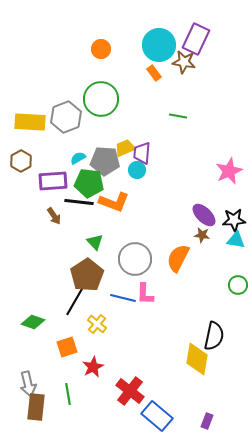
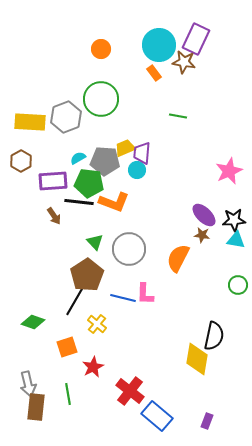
gray circle at (135, 259): moved 6 px left, 10 px up
